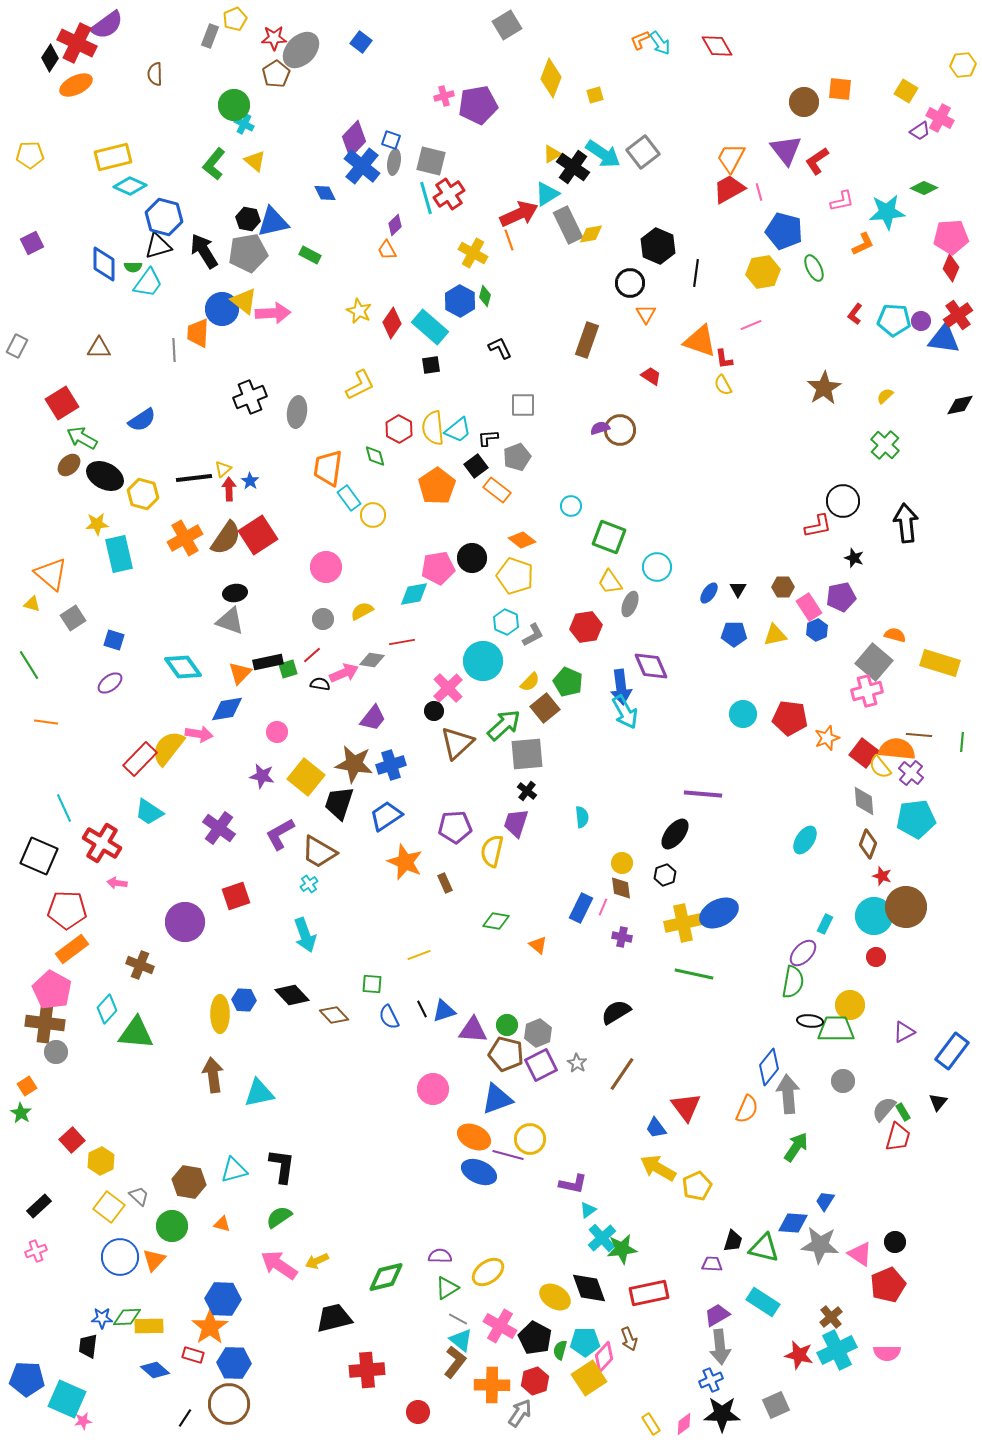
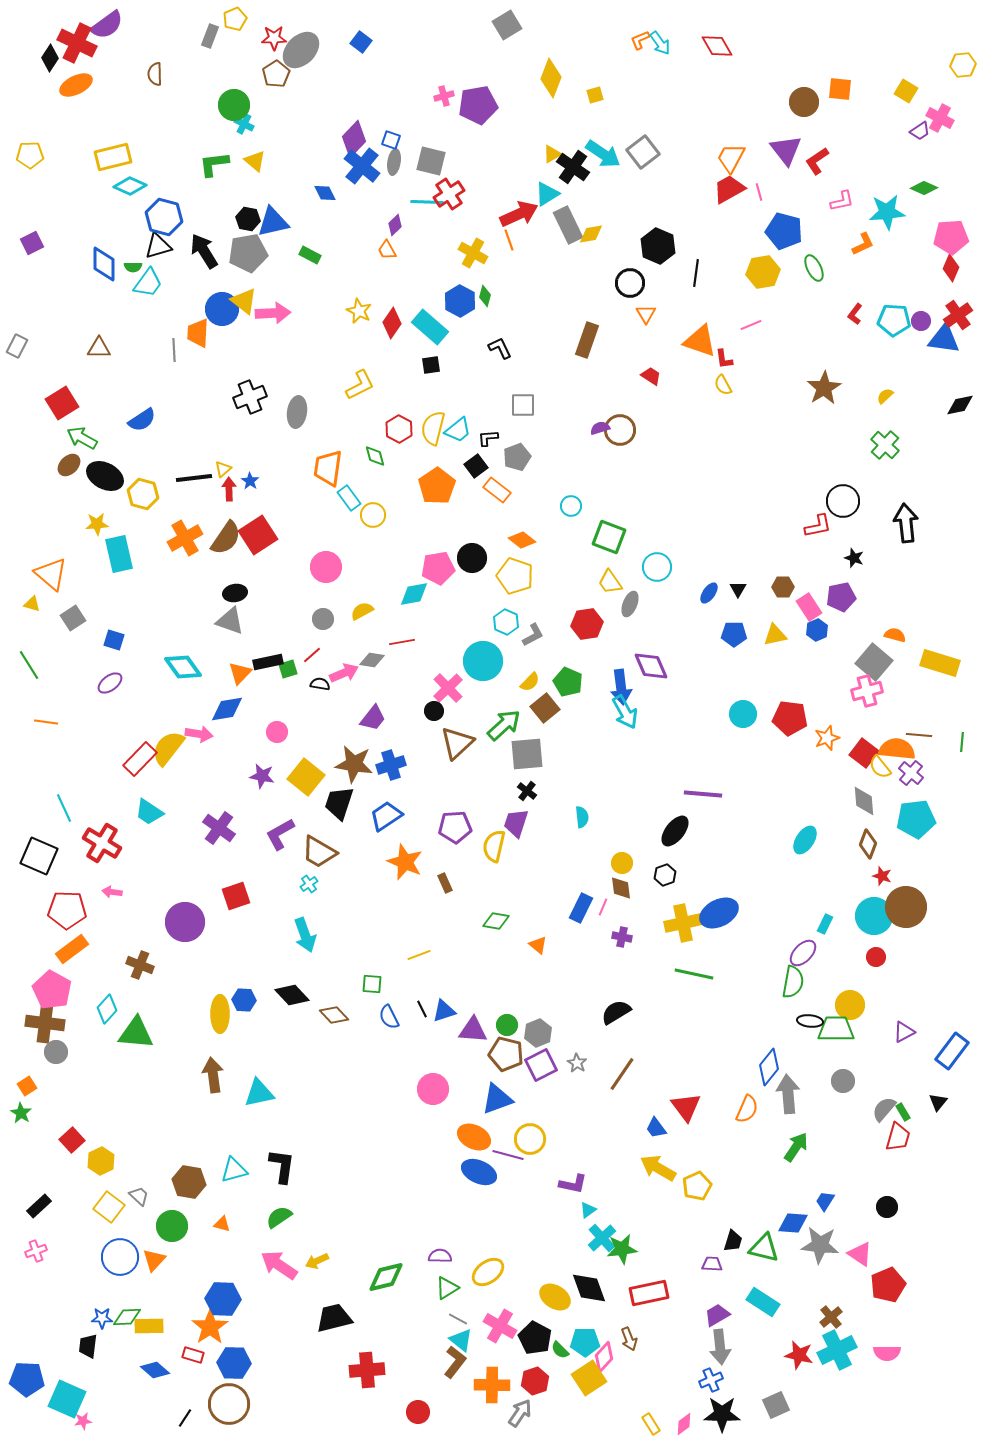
green L-shape at (214, 164): rotated 44 degrees clockwise
cyan line at (426, 198): moved 1 px right, 4 px down; rotated 72 degrees counterclockwise
yellow semicircle at (433, 428): rotated 20 degrees clockwise
red hexagon at (586, 627): moved 1 px right, 3 px up
black ellipse at (675, 834): moved 3 px up
yellow semicircle at (492, 851): moved 2 px right, 5 px up
pink arrow at (117, 883): moved 5 px left, 9 px down
black circle at (895, 1242): moved 8 px left, 35 px up
green semicircle at (560, 1350): rotated 60 degrees counterclockwise
